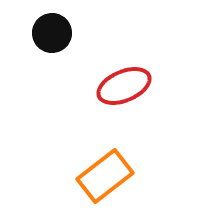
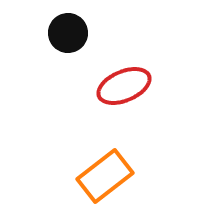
black circle: moved 16 px right
